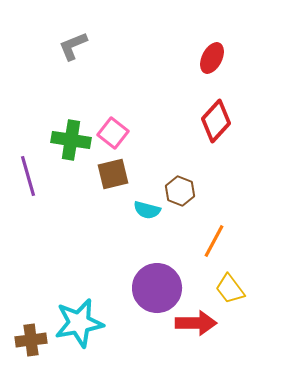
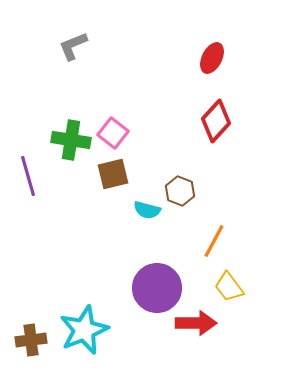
yellow trapezoid: moved 1 px left, 2 px up
cyan star: moved 5 px right, 7 px down; rotated 12 degrees counterclockwise
